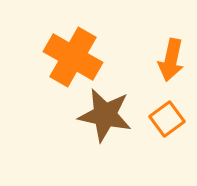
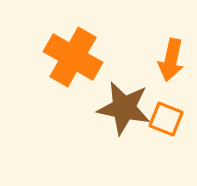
brown star: moved 19 px right, 7 px up
orange square: moved 1 px left; rotated 32 degrees counterclockwise
